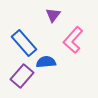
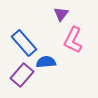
purple triangle: moved 8 px right, 1 px up
pink L-shape: rotated 16 degrees counterclockwise
purple rectangle: moved 1 px up
